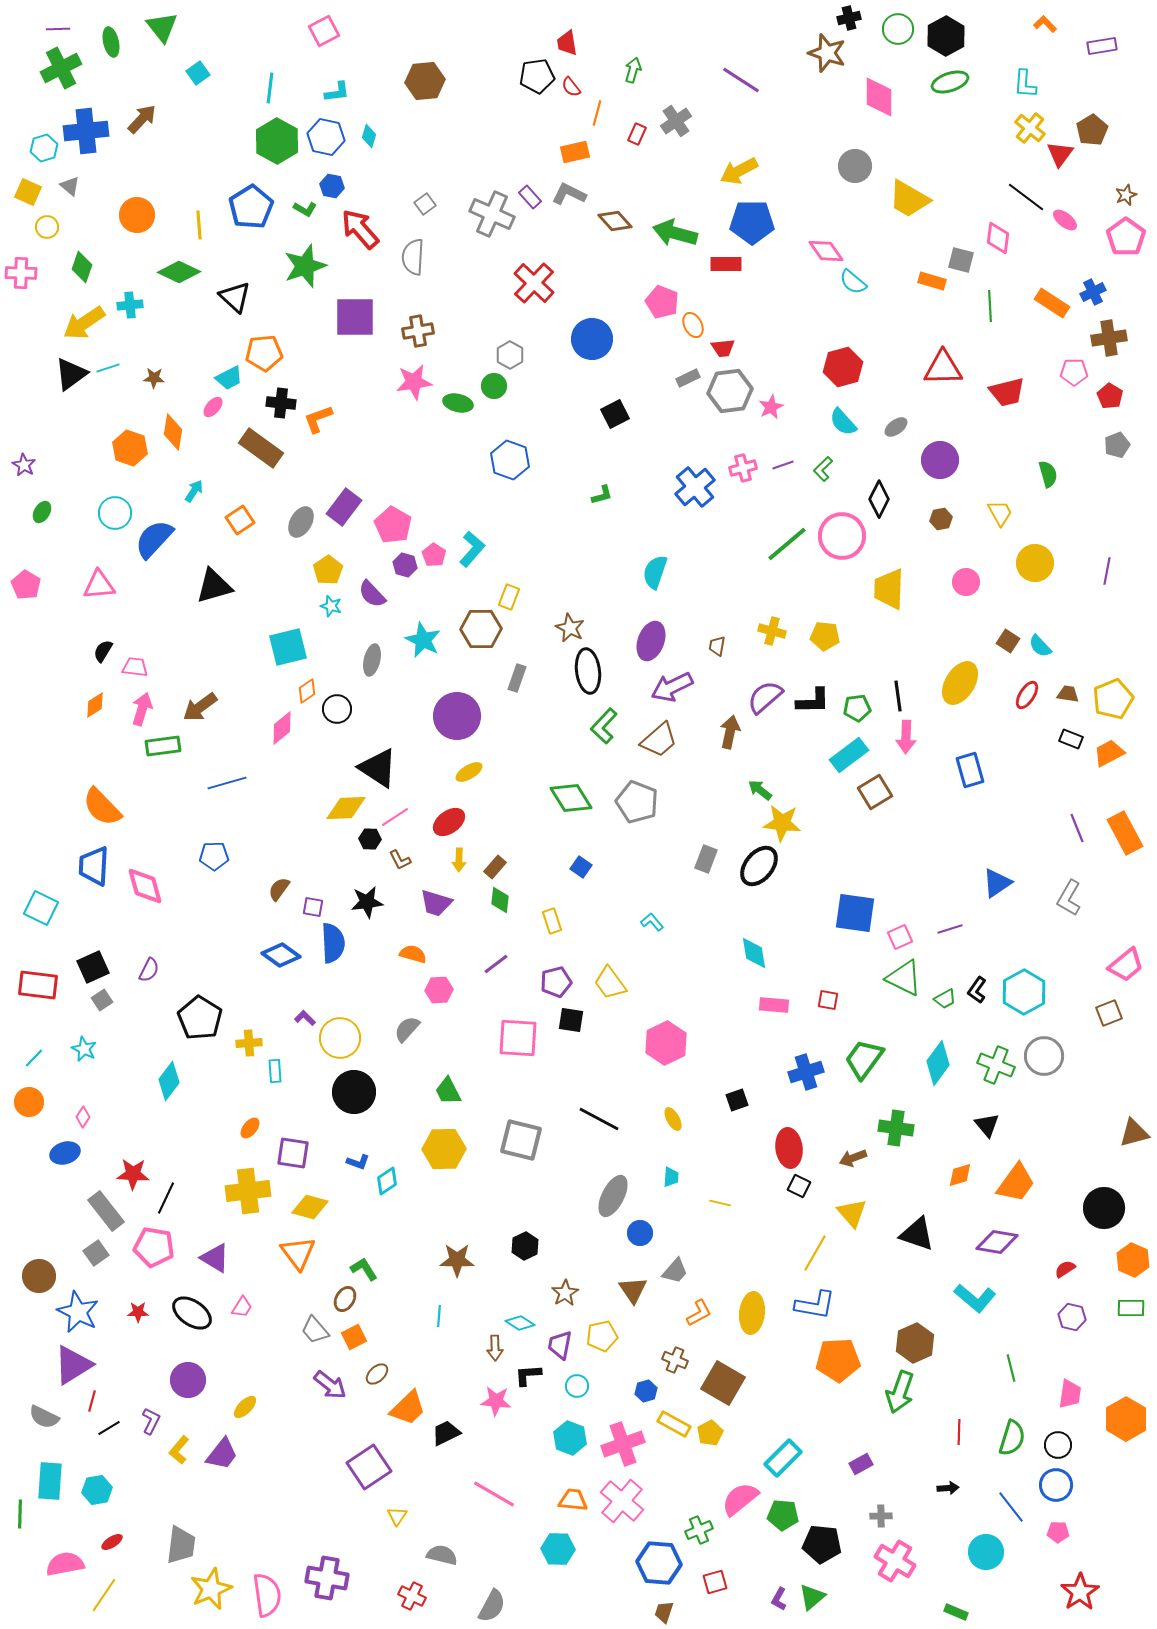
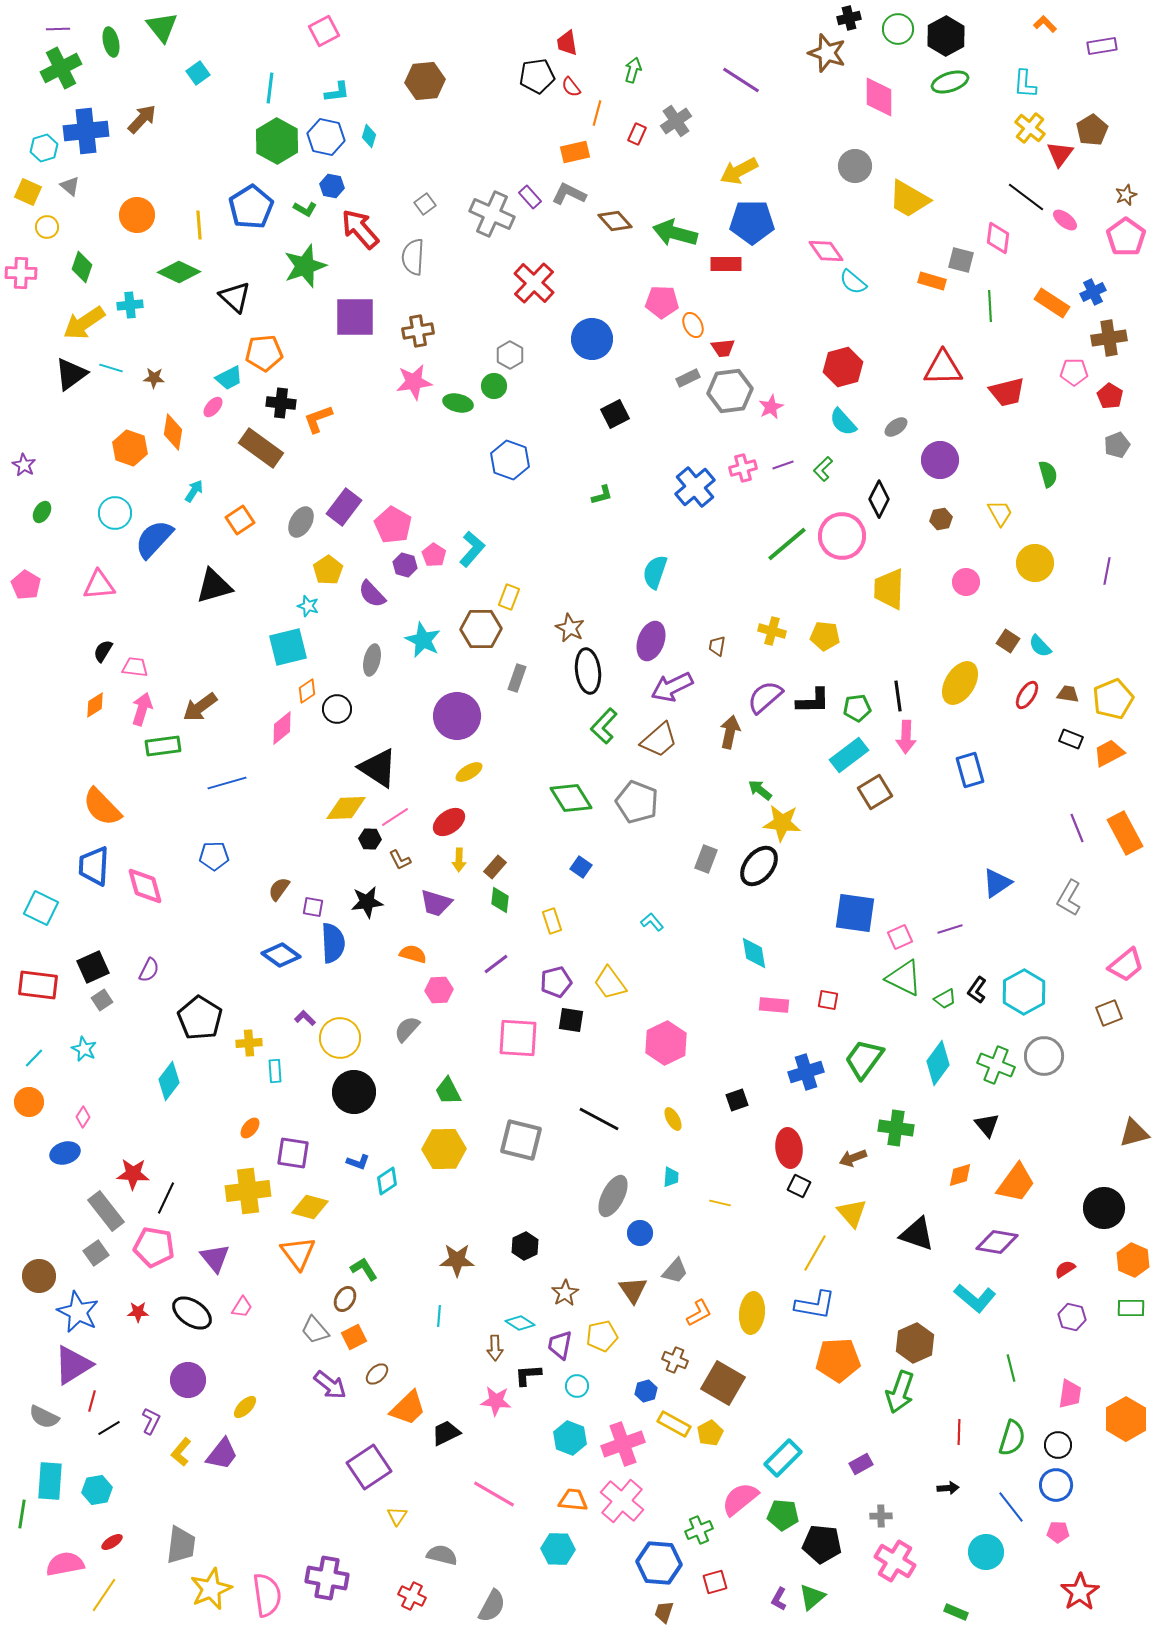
pink pentagon at (662, 302): rotated 20 degrees counterclockwise
cyan line at (108, 368): moved 3 px right; rotated 35 degrees clockwise
cyan star at (331, 606): moved 23 px left
purple triangle at (215, 1258): rotated 20 degrees clockwise
yellow L-shape at (179, 1450): moved 2 px right, 2 px down
green line at (20, 1514): moved 2 px right; rotated 8 degrees clockwise
